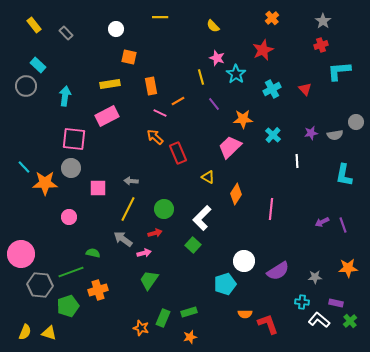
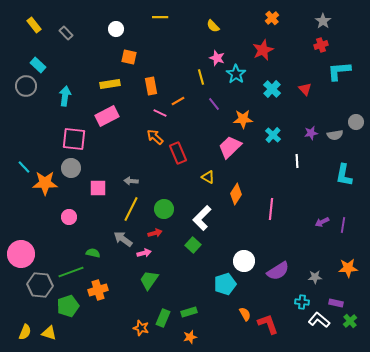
cyan cross at (272, 89): rotated 18 degrees counterclockwise
yellow line at (128, 209): moved 3 px right
purple line at (343, 225): rotated 28 degrees clockwise
orange semicircle at (245, 314): rotated 120 degrees counterclockwise
